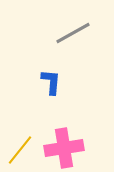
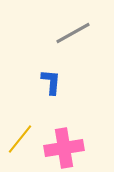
yellow line: moved 11 px up
